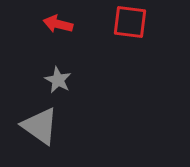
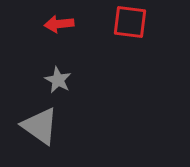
red arrow: moved 1 px right; rotated 20 degrees counterclockwise
